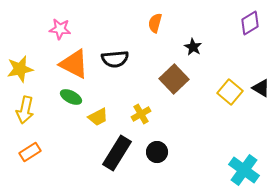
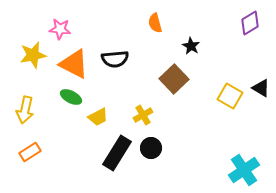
orange semicircle: rotated 30 degrees counterclockwise
black star: moved 2 px left, 1 px up
yellow star: moved 13 px right, 14 px up
yellow square: moved 4 px down; rotated 10 degrees counterclockwise
yellow cross: moved 2 px right, 1 px down
black circle: moved 6 px left, 4 px up
cyan cross: rotated 20 degrees clockwise
